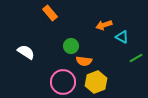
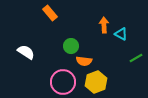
orange arrow: rotated 105 degrees clockwise
cyan triangle: moved 1 px left, 3 px up
